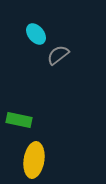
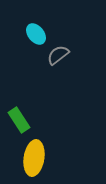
green rectangle: rotated 45 degrees clockwise
yellow ellipse: moved 2 px up
